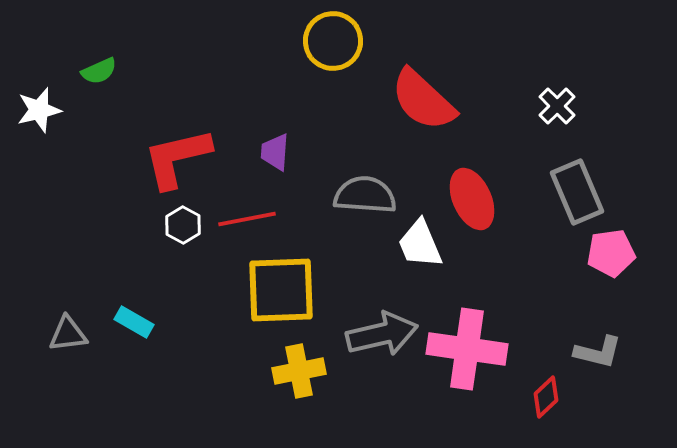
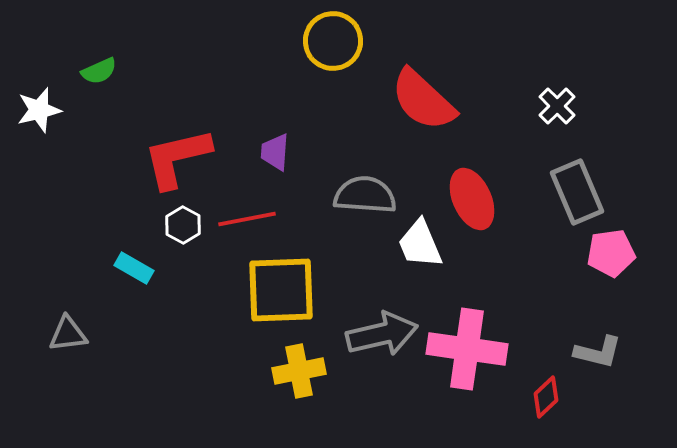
cyan rectangle: moved 54 px up
